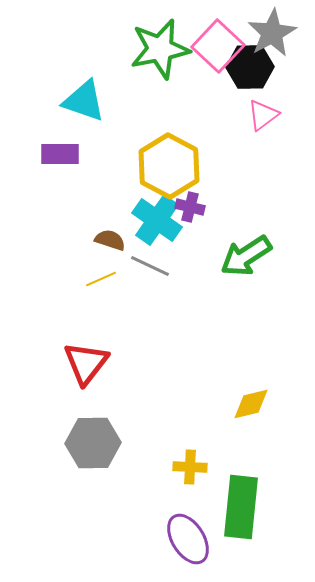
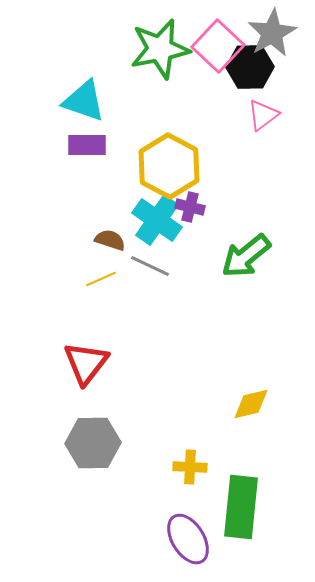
purple rectangle: moved 27 px right, 9 px up
green arrow: rotated 6 degrees counterclockwise
